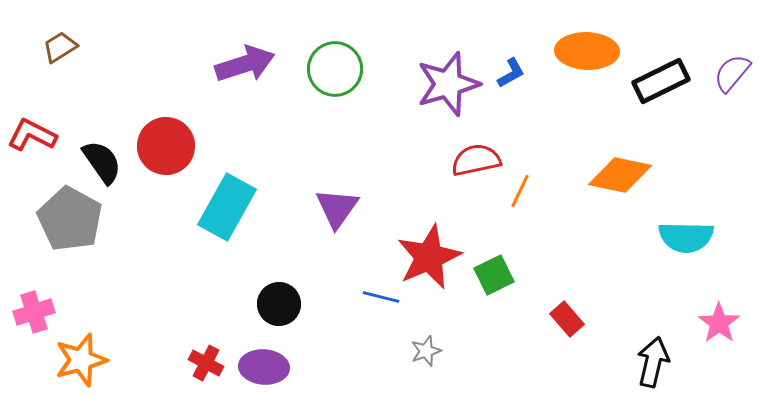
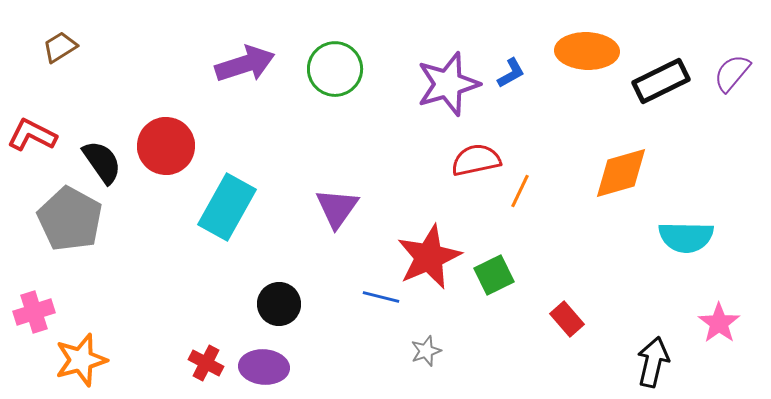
orange diamond: moved 1 px right, 2 px up; rotated 28 degrees counterclockwise
